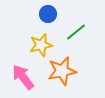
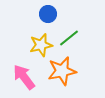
green line: moved 7 px left, 6 px down
pink arrow: moved 1 px right
